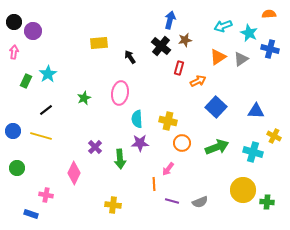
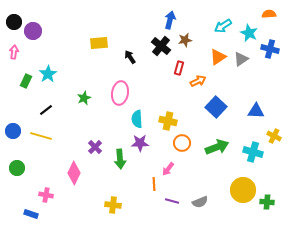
cyan arrow at (223, 26): rotated 12 degrees counterclockwise
